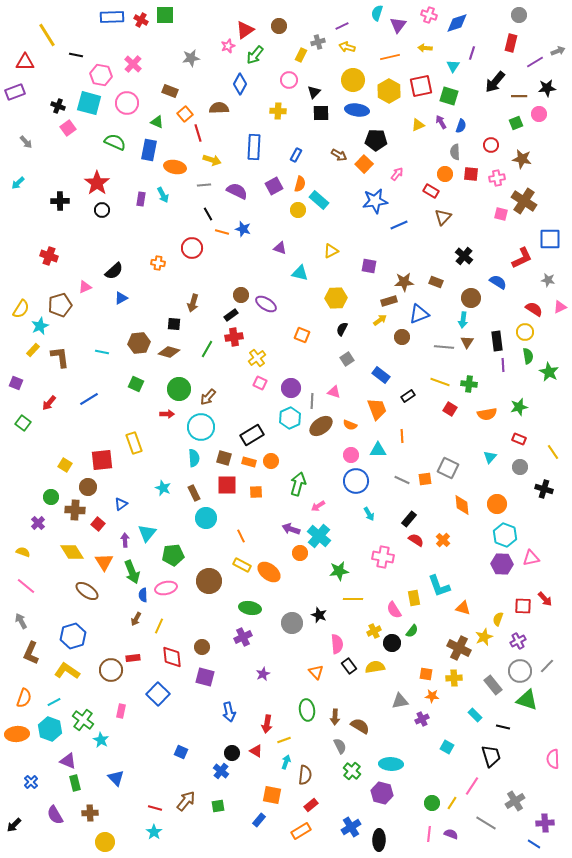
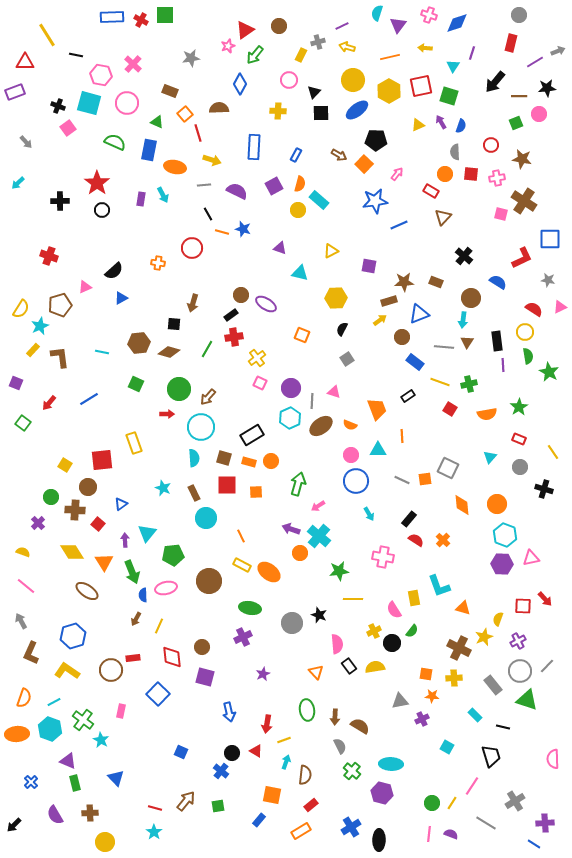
blue ellipse at (357, 110): rotated 45 degrees counterclockwise
blue rectangle at (381, 375): moved 34 px right, 13 px up
green cross at (469, 384): rotated 21 degrees counterclockwise
green star at (519, 407): rotated 18 degrees counterclockwise
